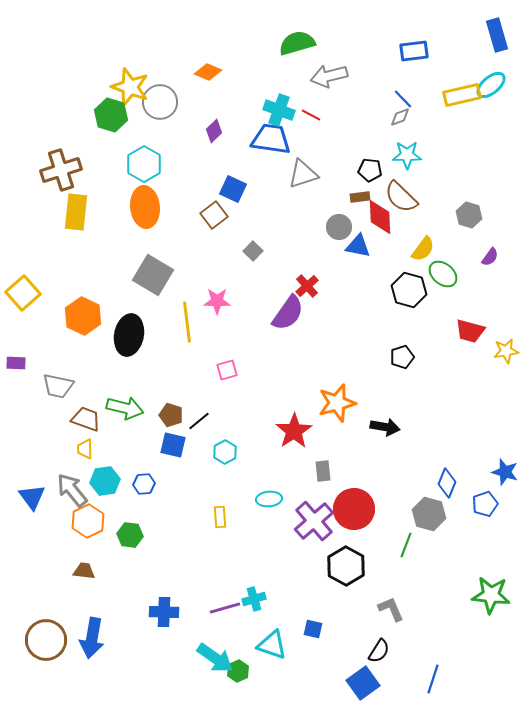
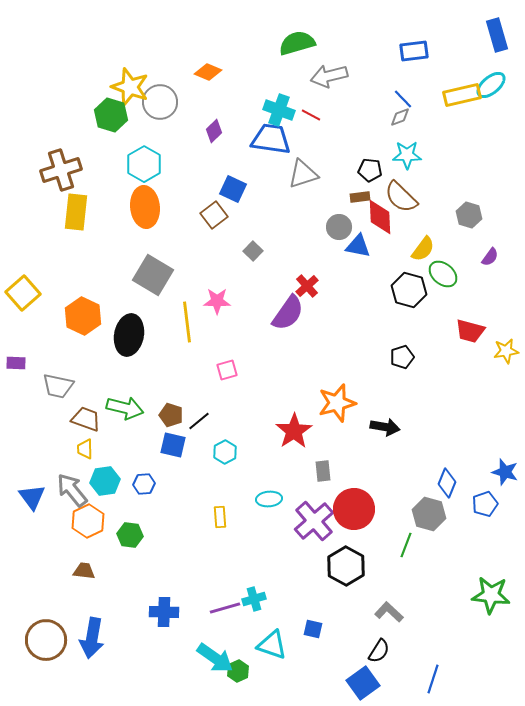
gray L-shape at (391, 609): moved 2 px left, 3 px down; rotated 24 degrees counterclockwise
